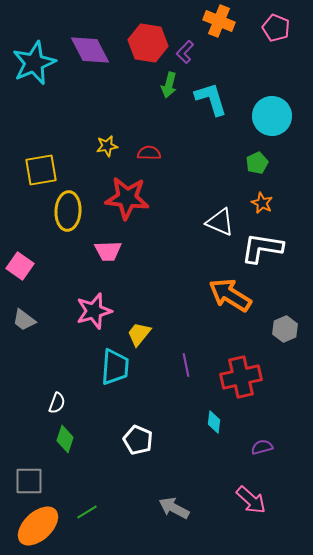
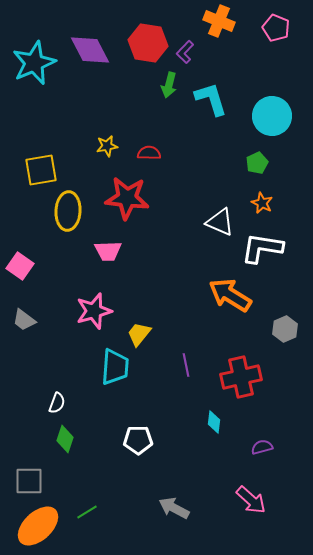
white pentagon: rotated 24 degrees counterclockwise
